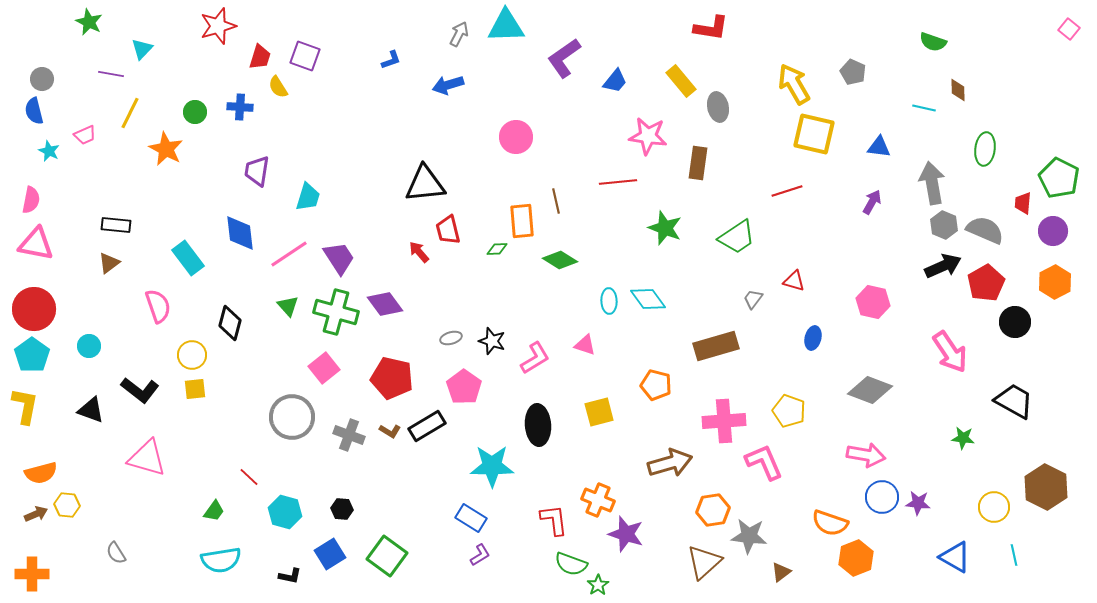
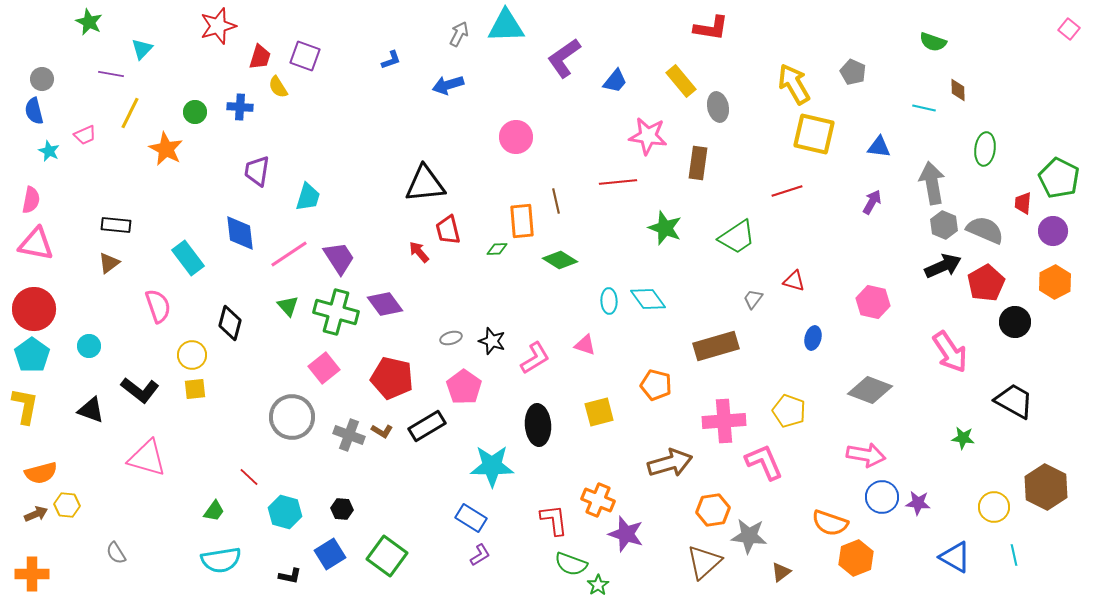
brown L-shape at (390, 431): moved 8 px left
